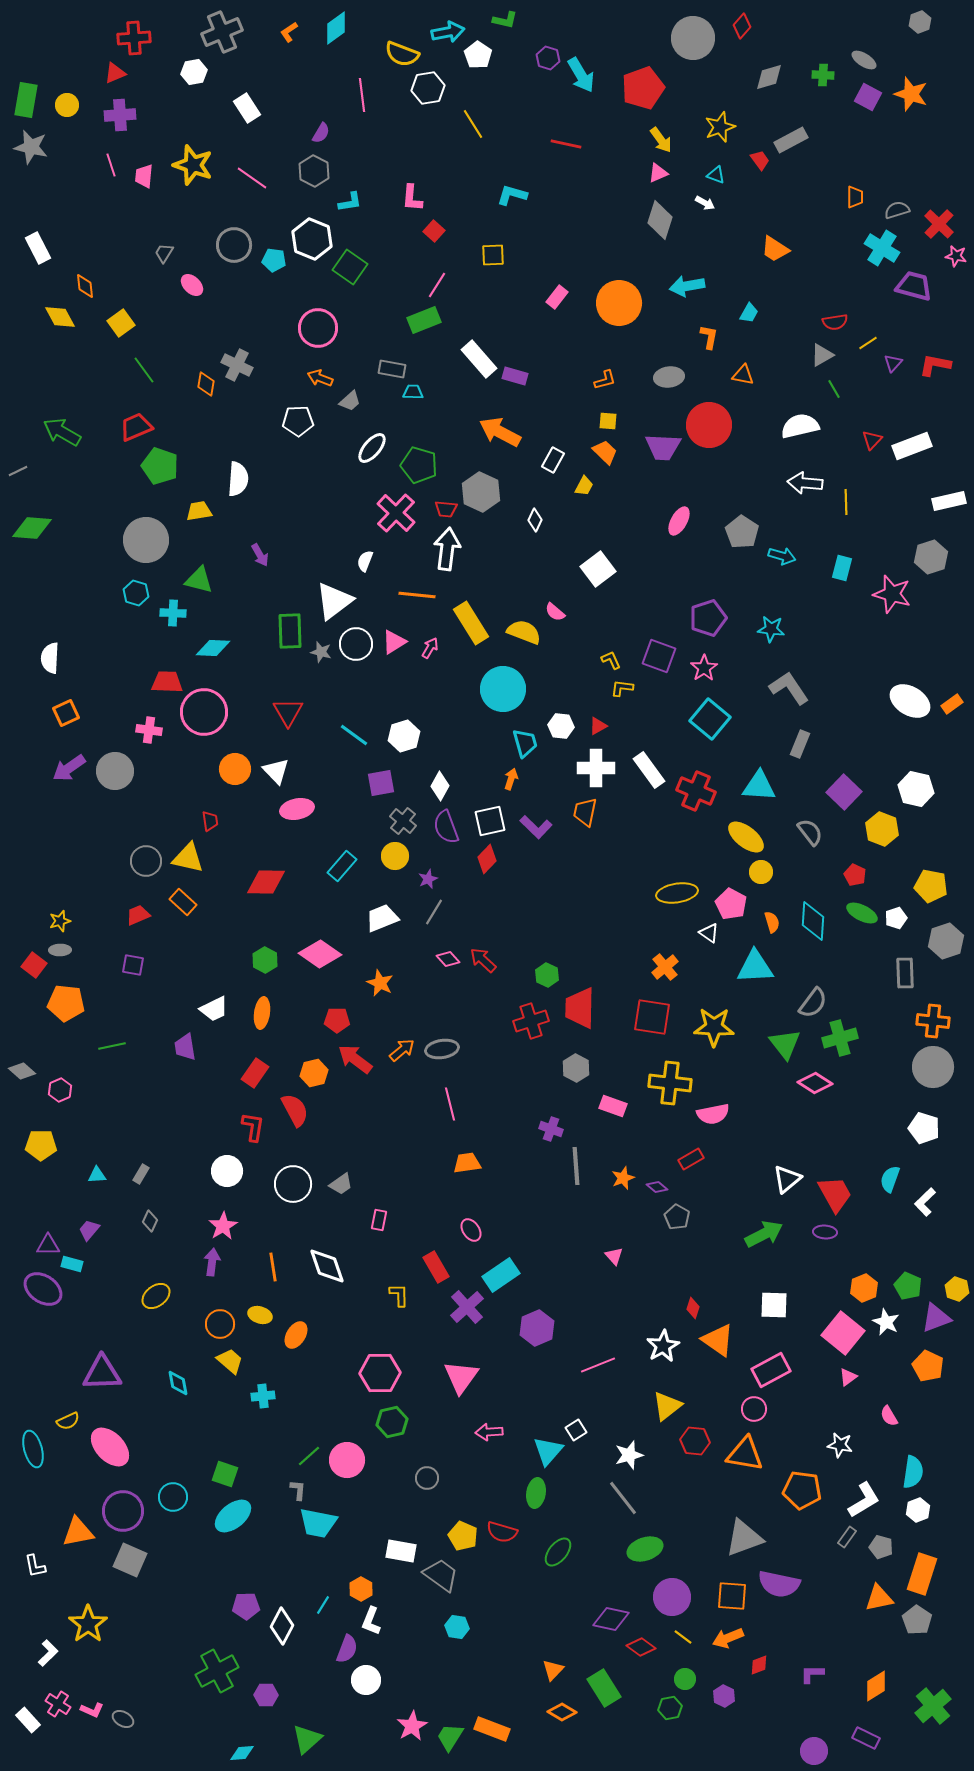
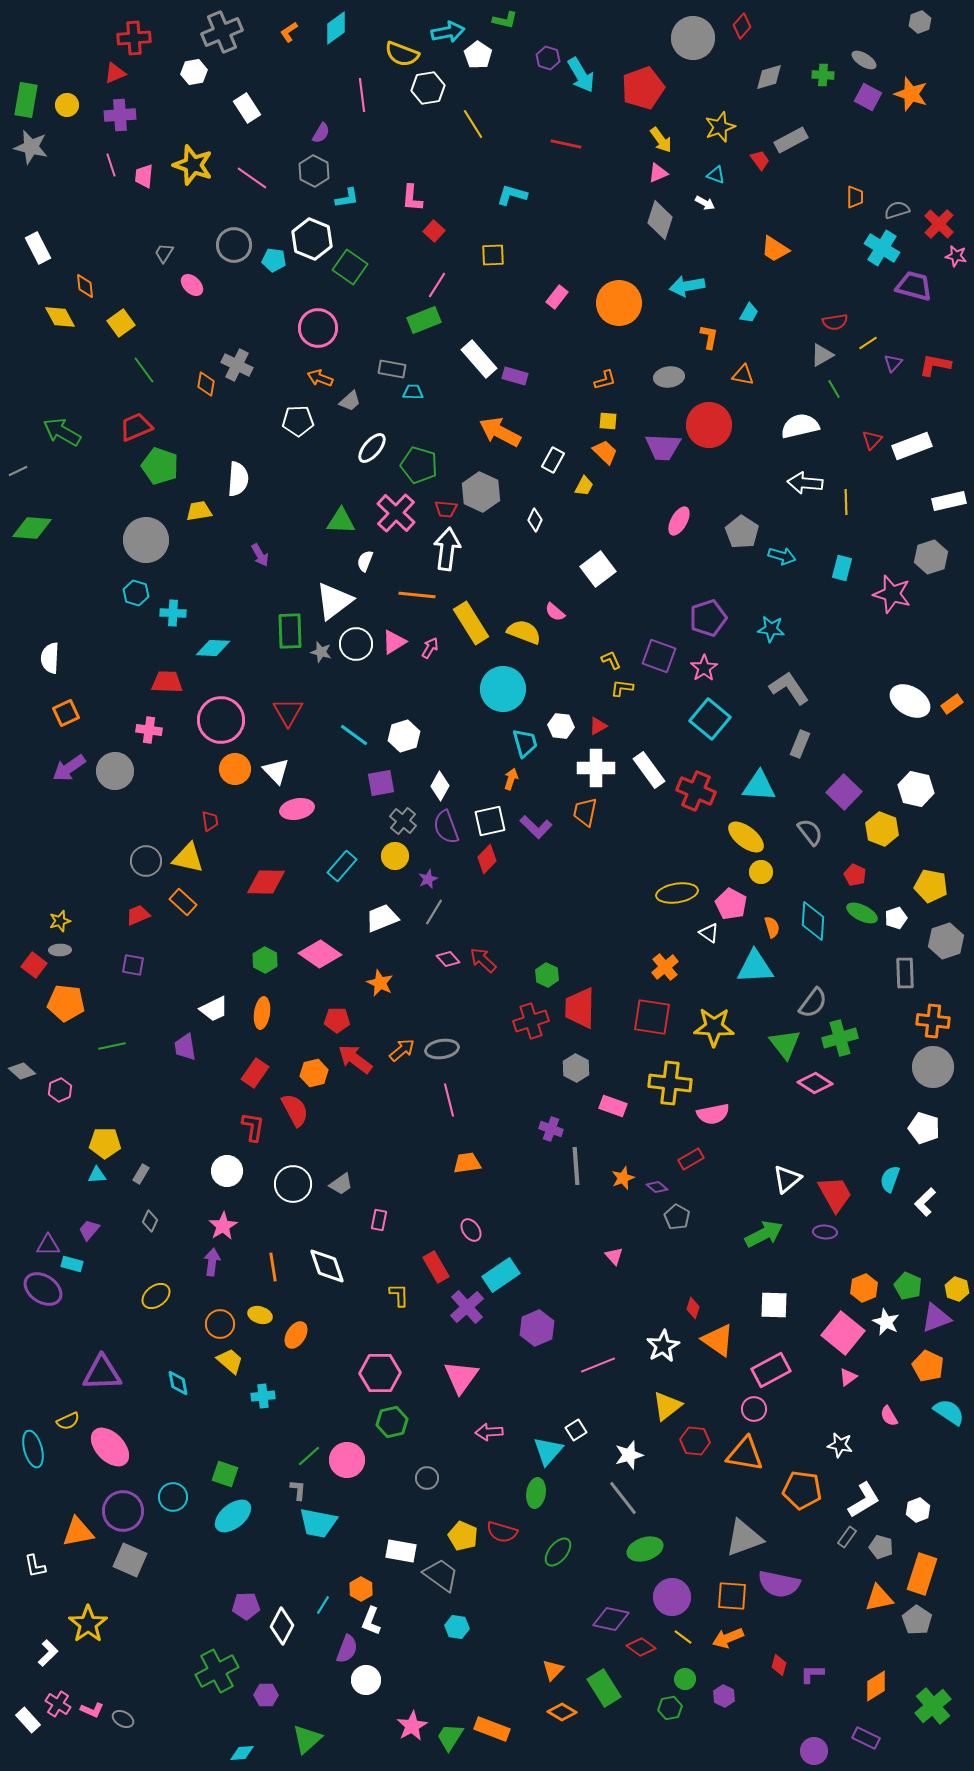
cyan L-shape at (350, 202): moved 3 px left, 4 px up
green triangle at (199, 580): moved 142 px right, 59 px up; rotated 12 degrees counterclockwise
pink circle at (204, 712): moved 17 px right, 8 px down
orange semicircle at (772, 922): moved 5 px down
pink line at (450, 1104): moved 1 px left, 4 px up
yellow pentagon at (41, 1145): moved 64 px right, 2 px up
cyan semicircle at (913, 1472): moved 36 px right, 60 px up; rotated 64 degrees counterclockwise
red diamond at (759, 1665): moved 20 px right; rotated 55 degrees counterclockwise
